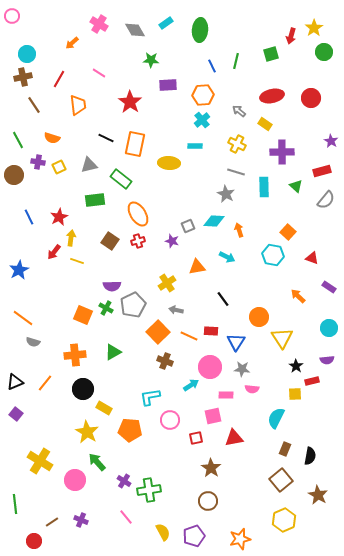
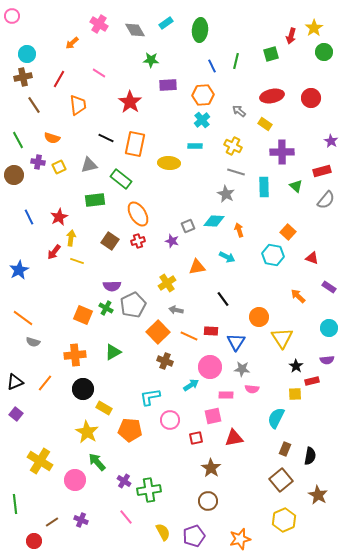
yellow cross at (237, 144): moved 4 px left, 2 px down
